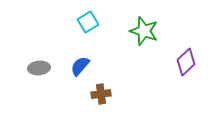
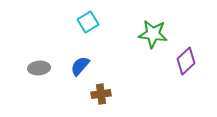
green star: moved 9 px right, 3 px down; rotated 12 degrees counterclockwise
purple diamond: moved 1 px up
